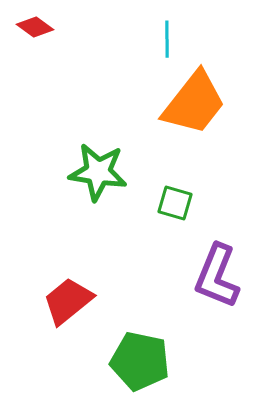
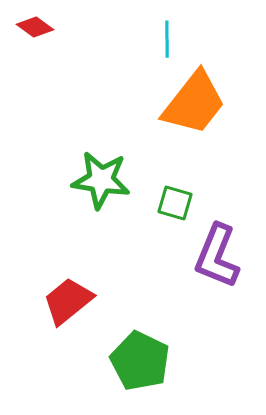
green star: moved 3 px right, 8 px down
purple L-shape: moved 20 px up
green pentagon: rotated 14 degrees clockwise
